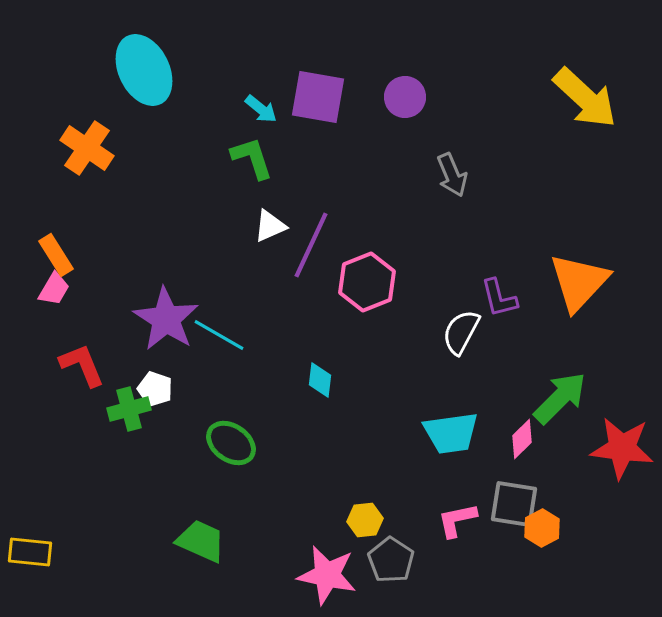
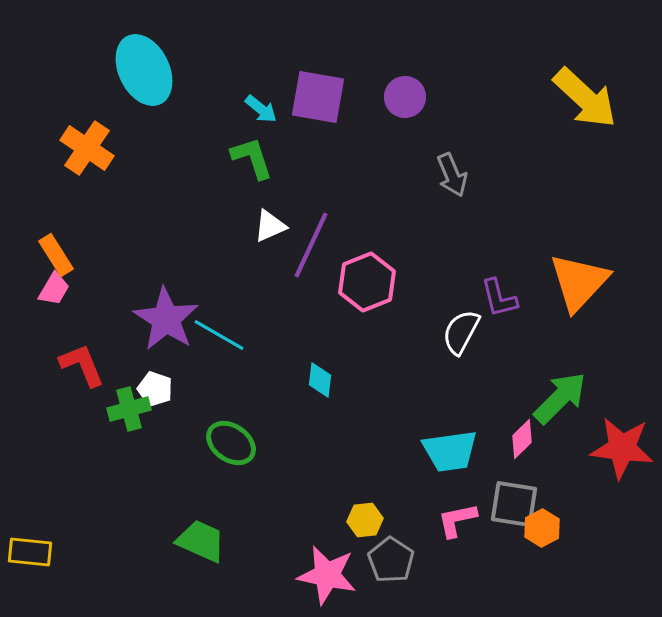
cyan trapezoid: moved 1 px left, 18 px down
